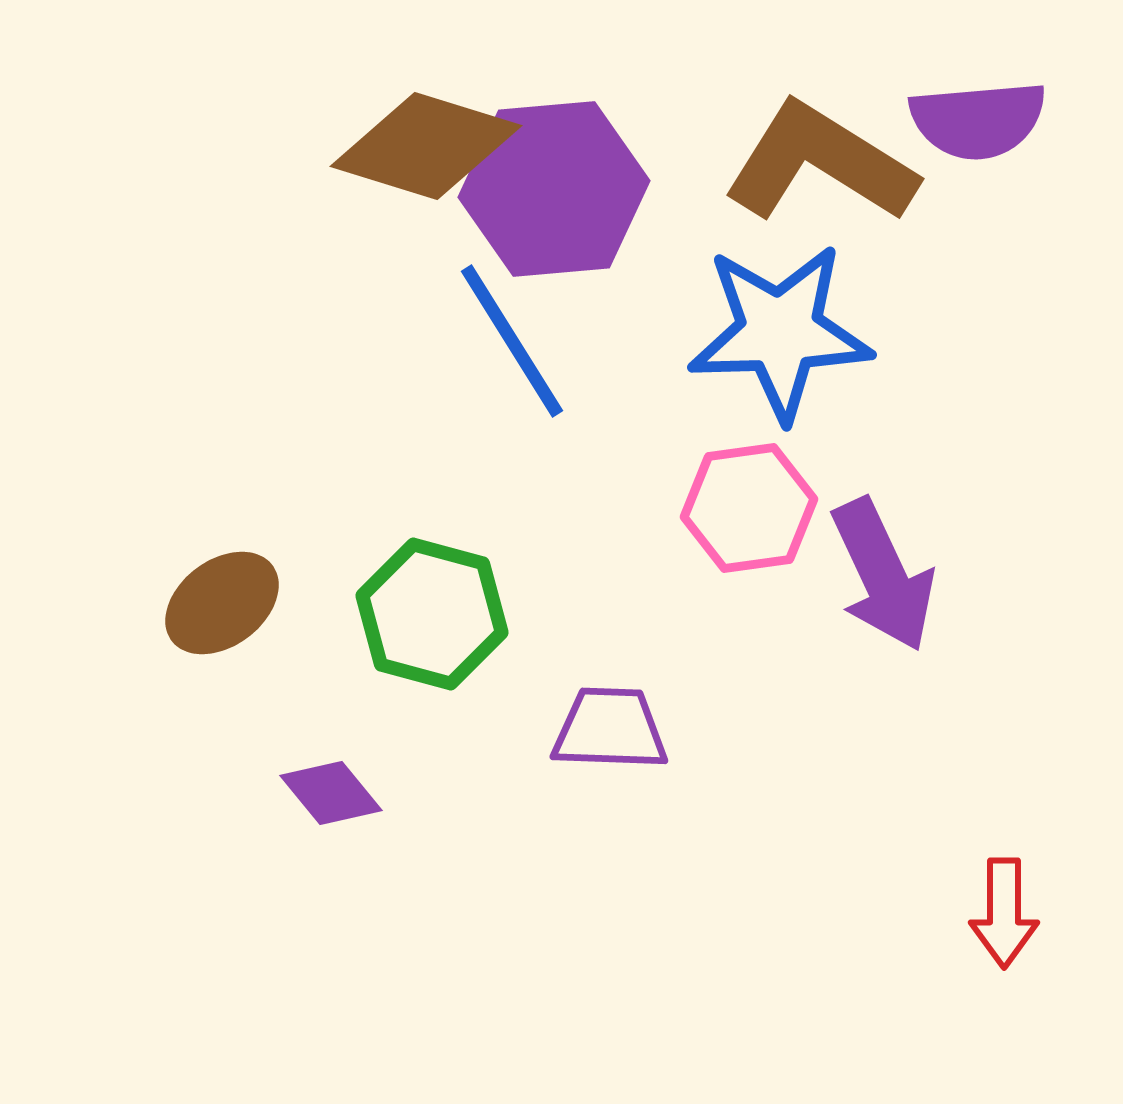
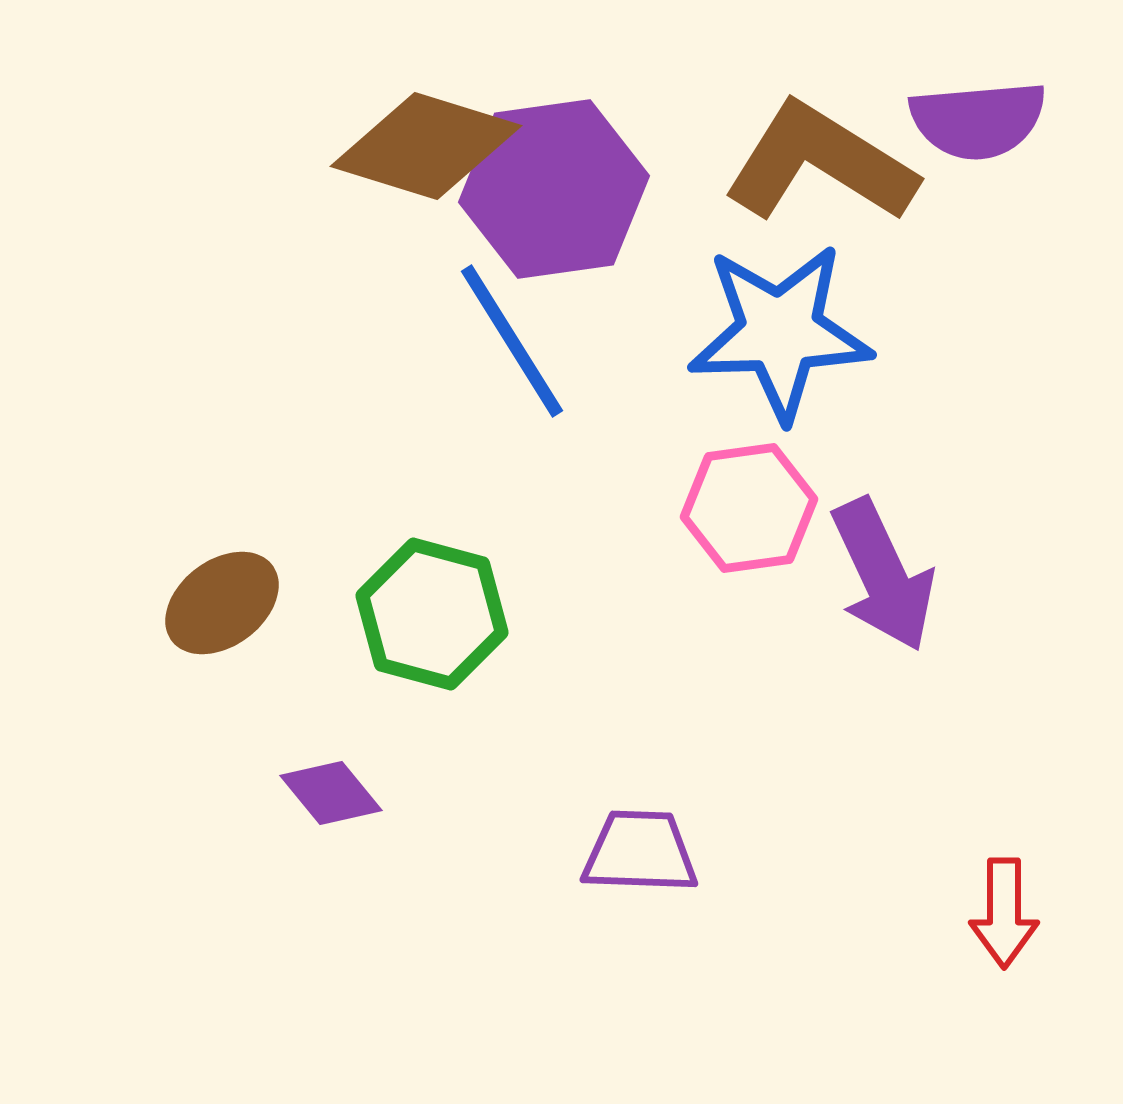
purple hexagon: rotated 3 degrees counterclockwise
purple trapezoid: moved 30 px right, 123 px down
